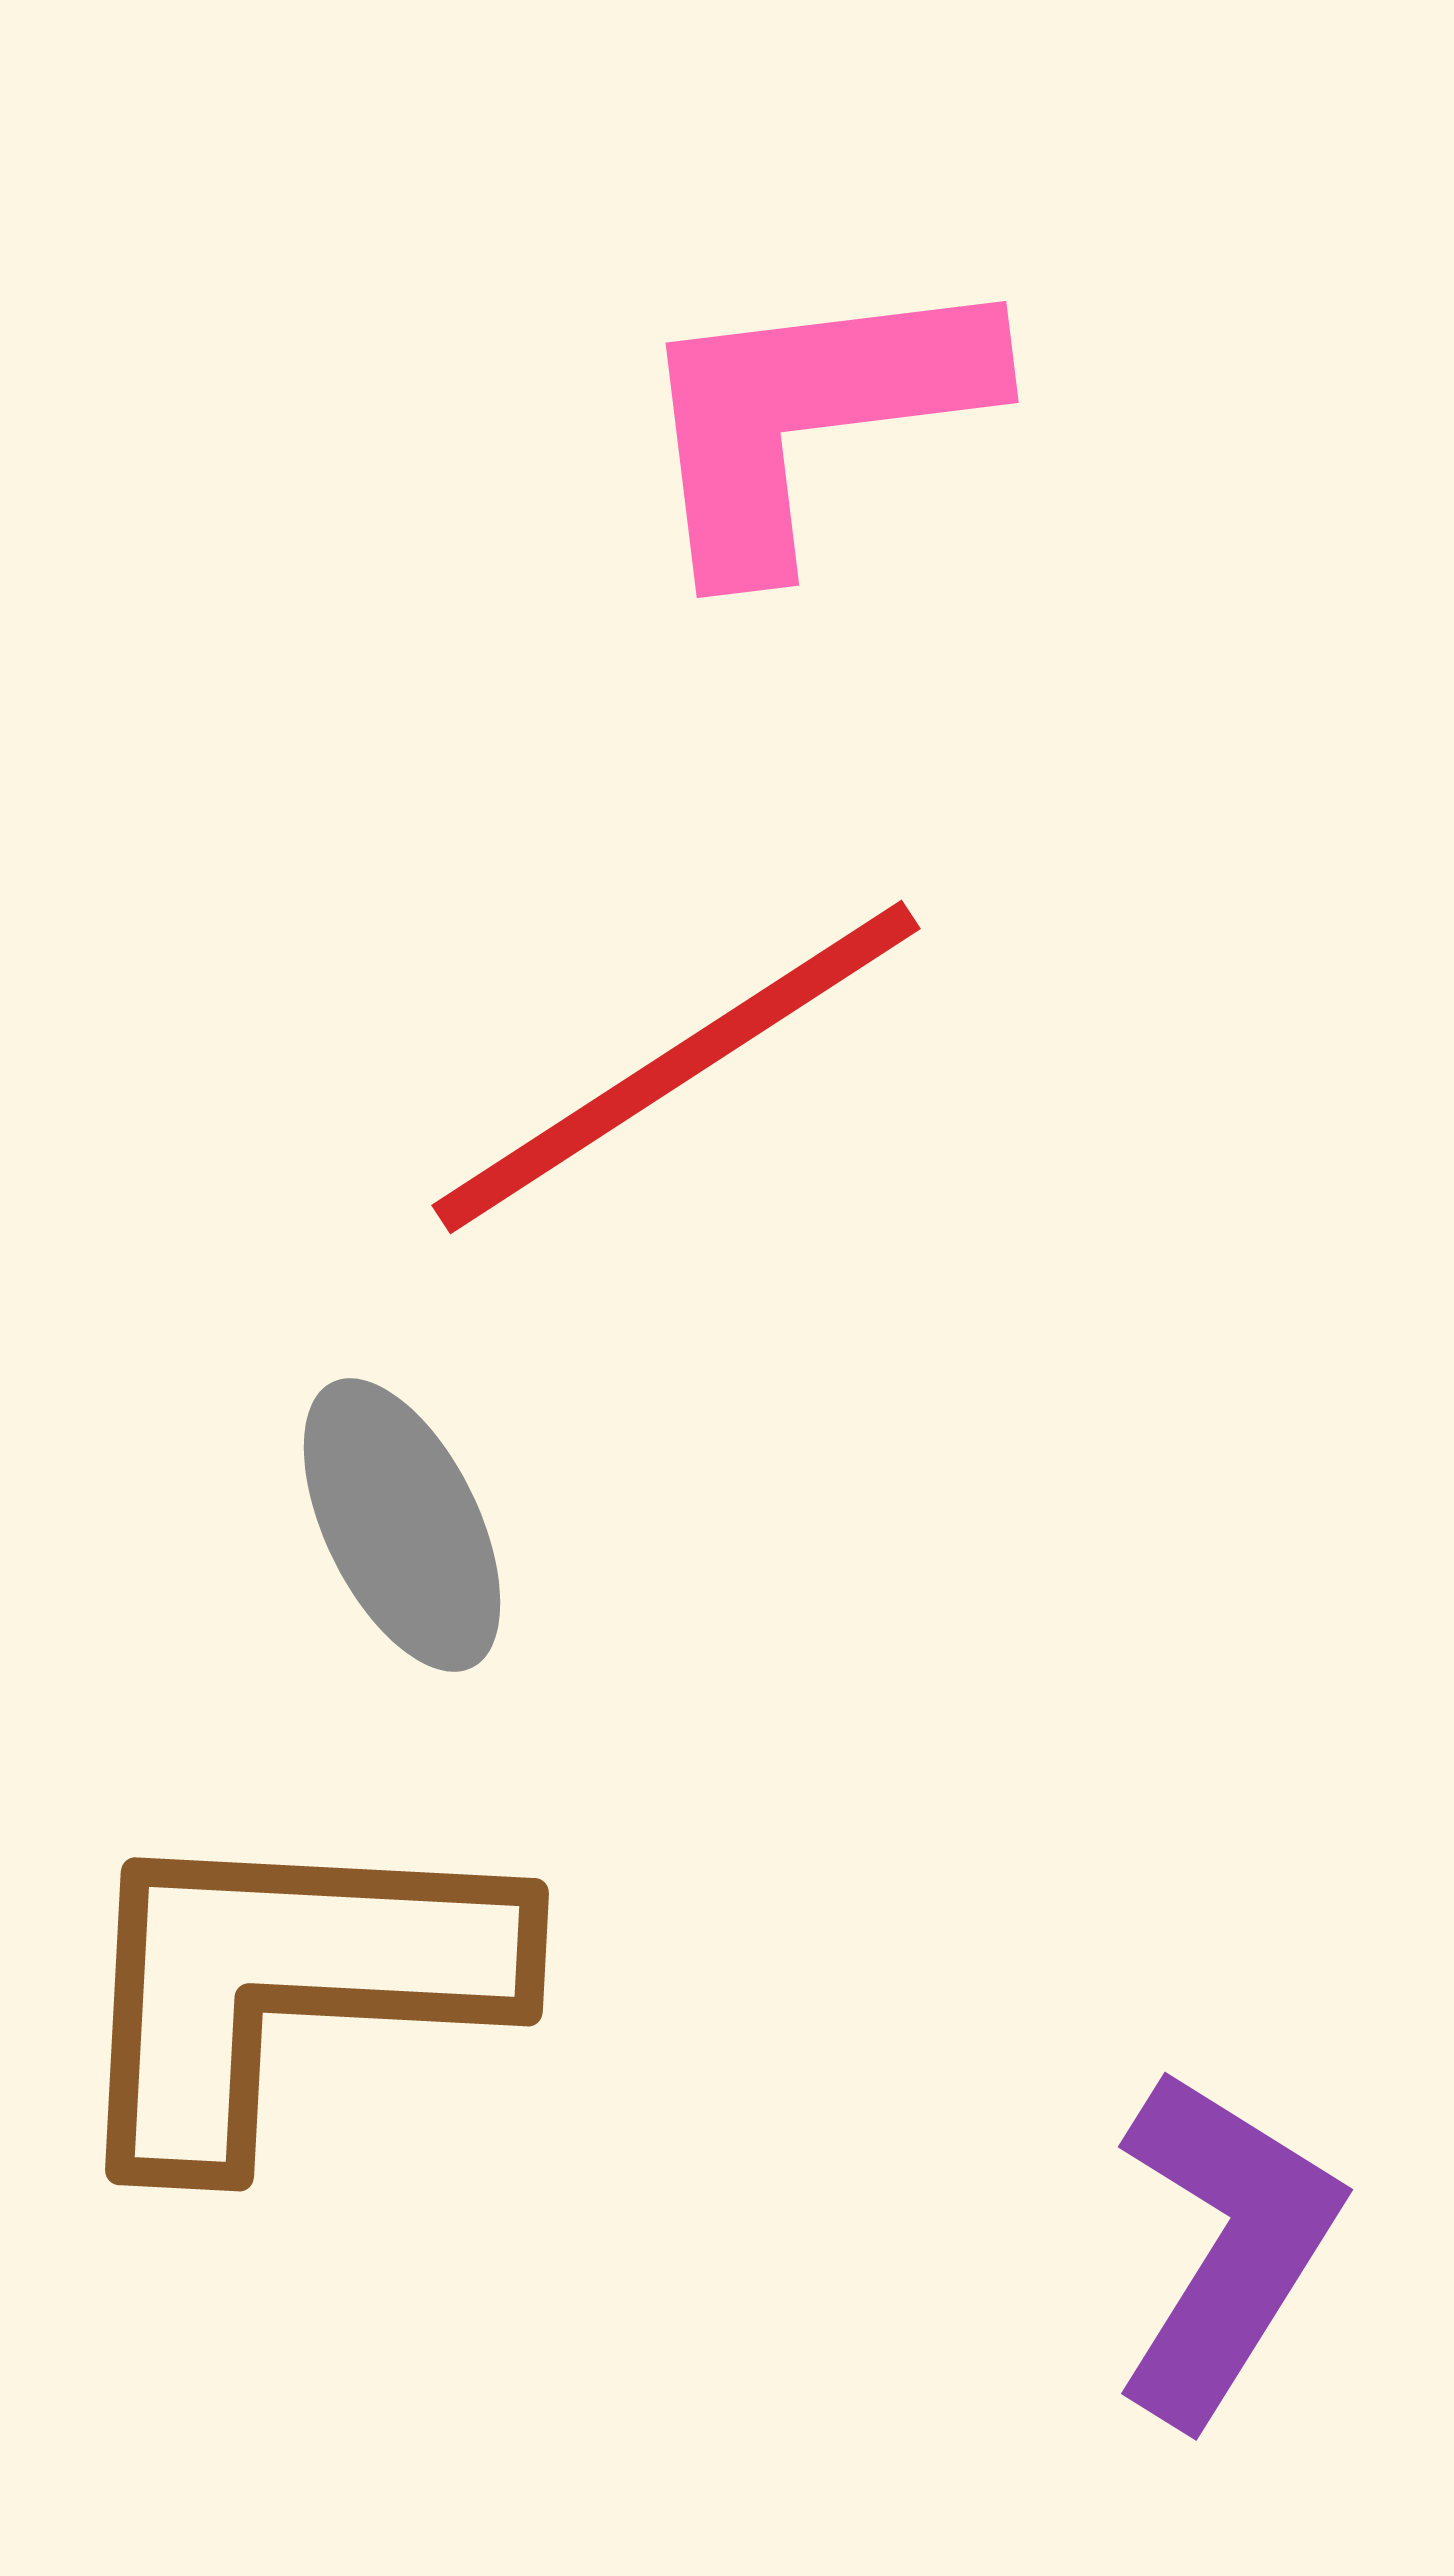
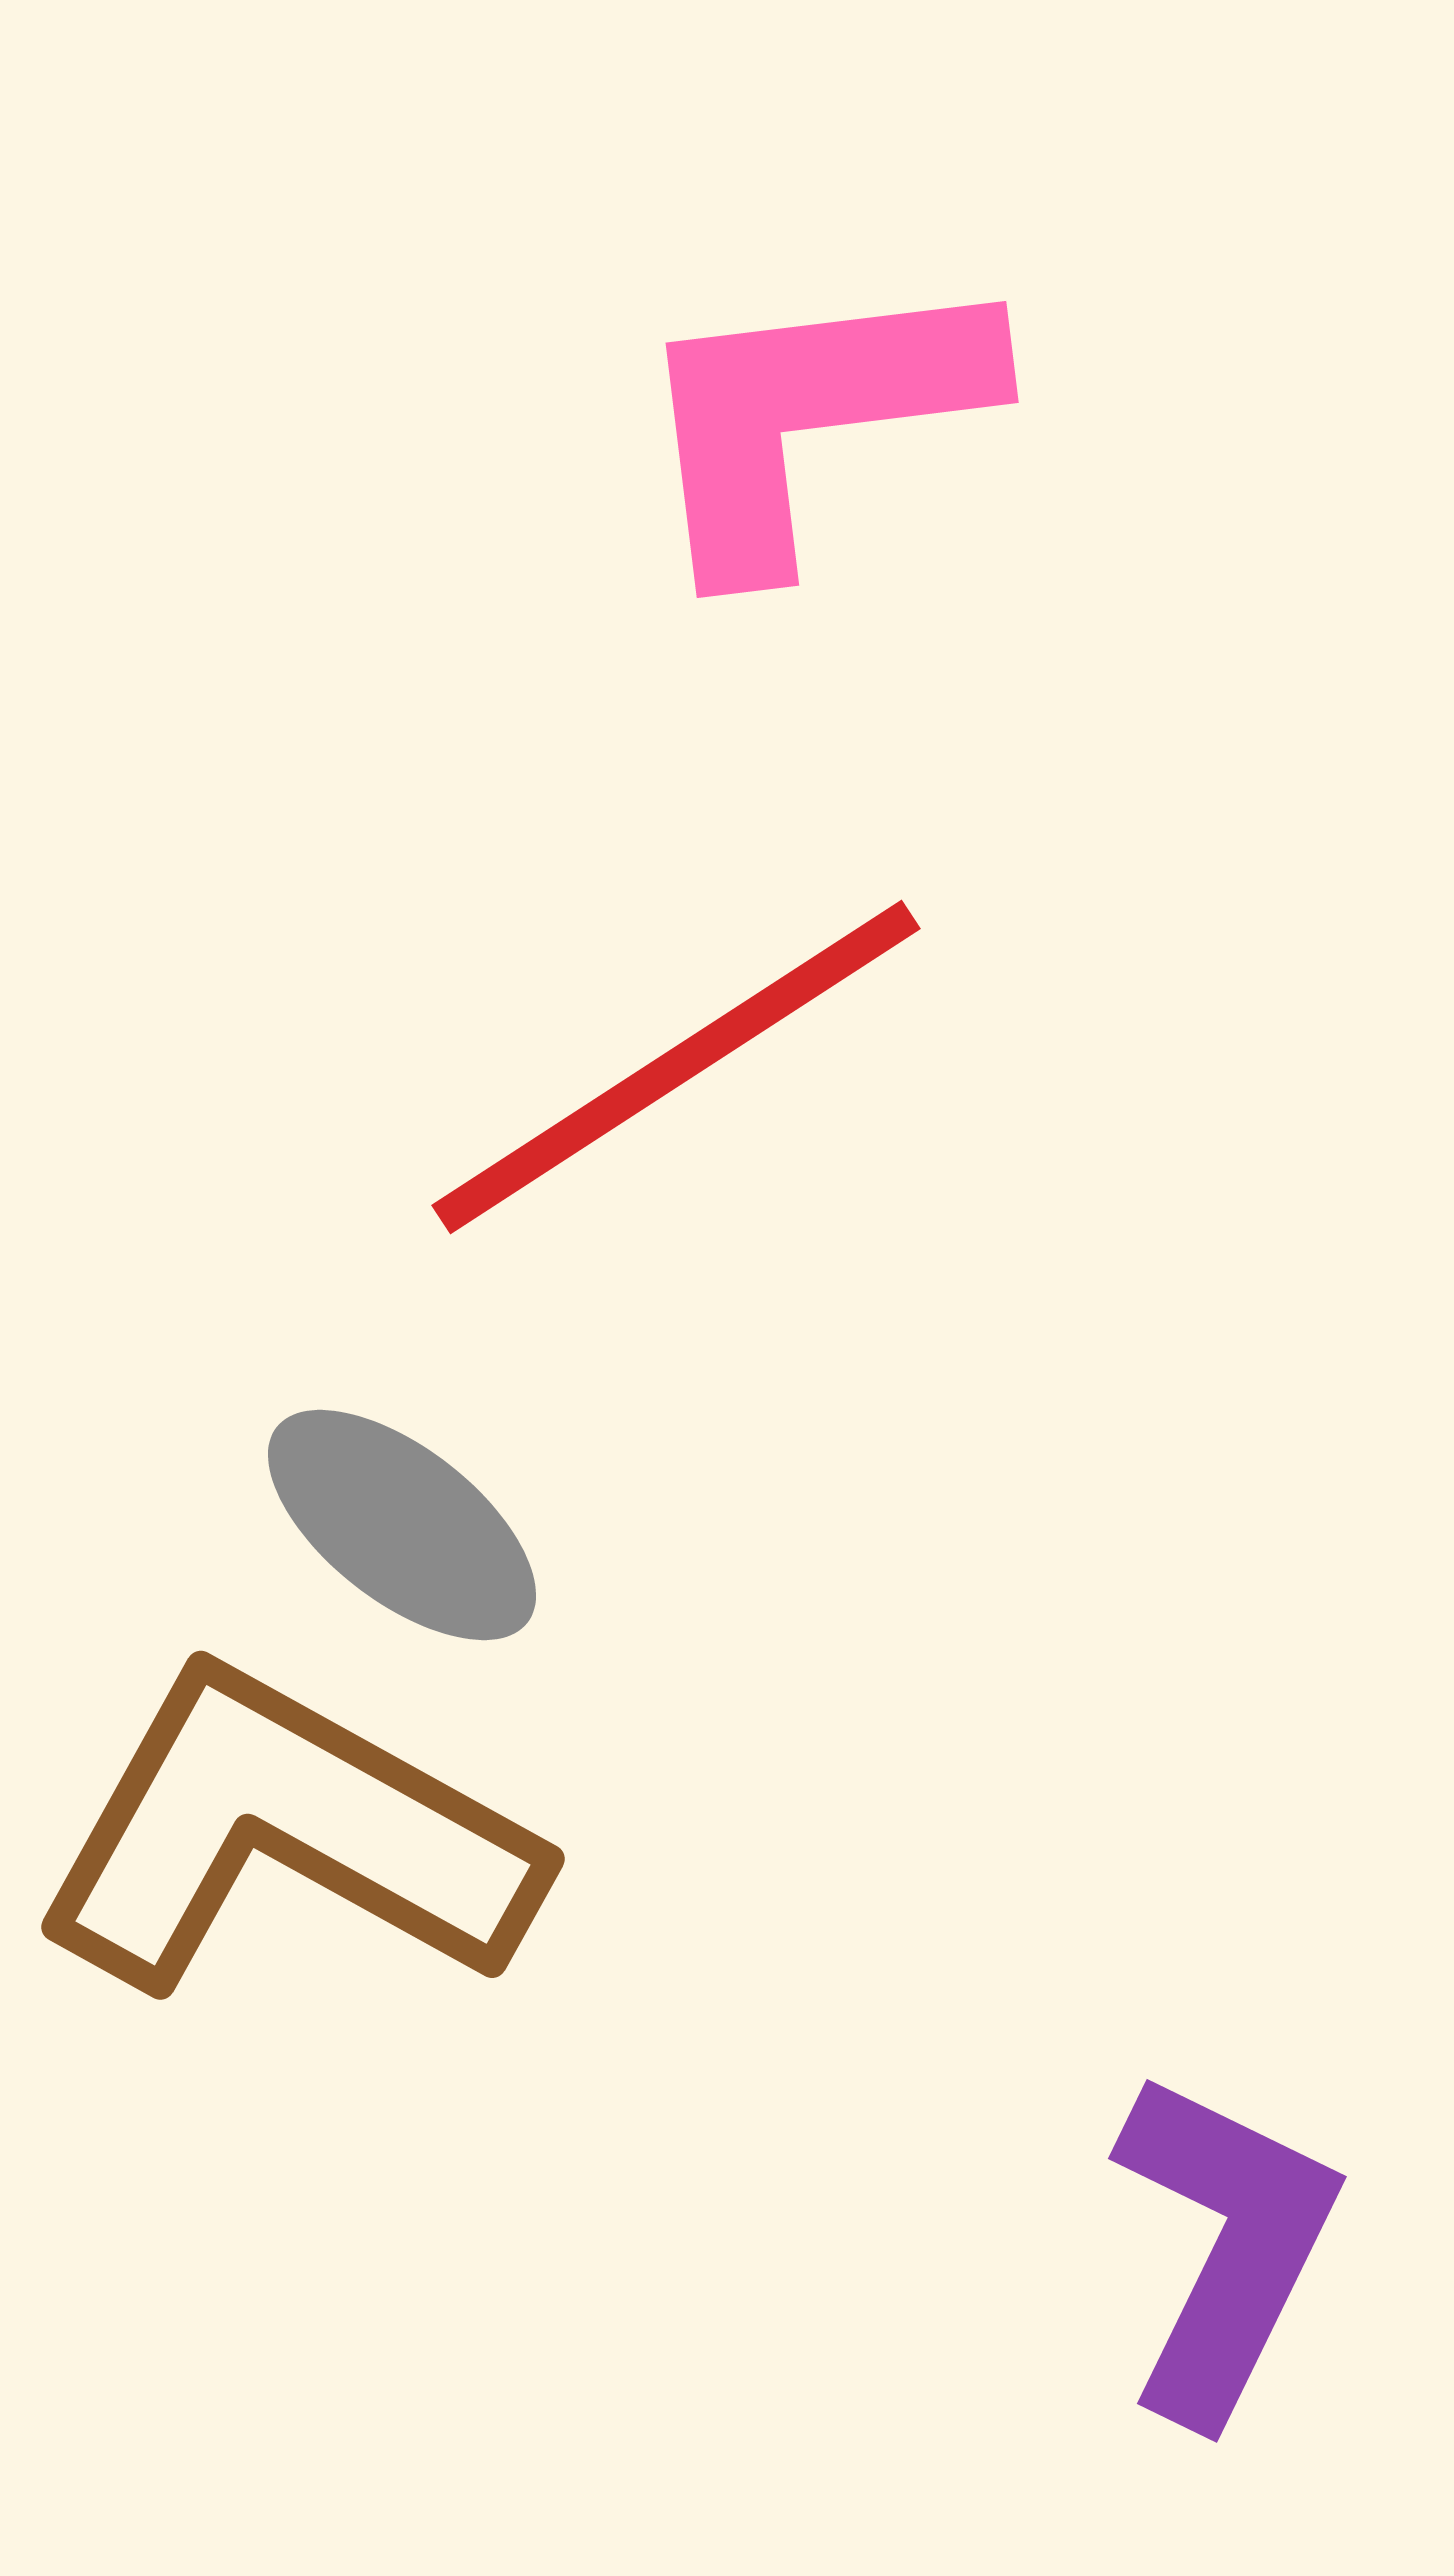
gray ellipse: rotated 26 degrees counterclockwise
brown L-shape: moved 152 px up; rotated 26 degrees clockwise
purple L-shape: rotated 6 degrees counterclockwise
